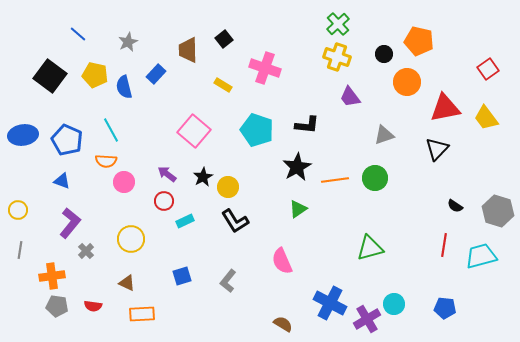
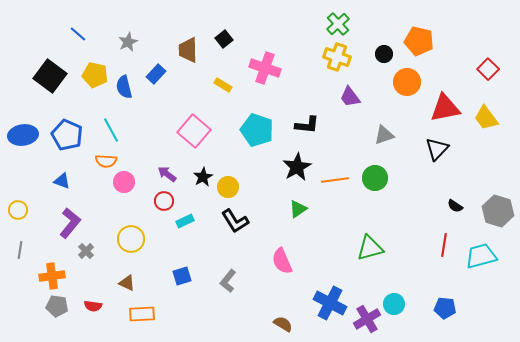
red square at (488, 69): rotated 10 degrees counterclockwise
blue pentagon at (67, 140): moved 5 px up
